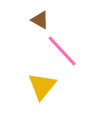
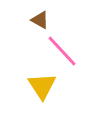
yellow triangle: rotated 12 degrees counterclockwise
